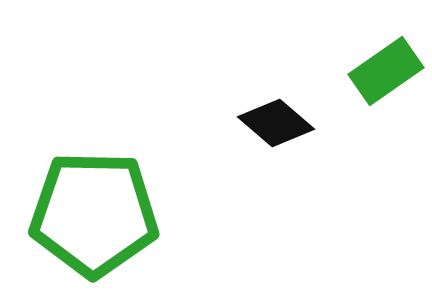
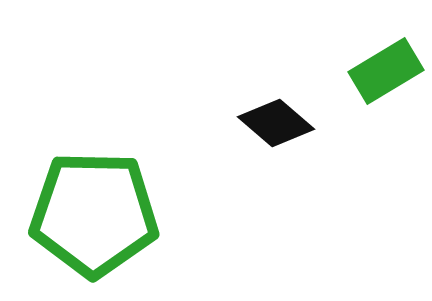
green rectangle: rotated 4 degrees clockwise
